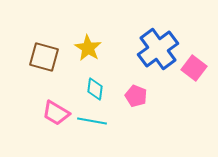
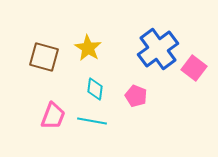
pink trapezoid: moved 3 px left, 3 px down; rotated 100 degrees counterclockwise
